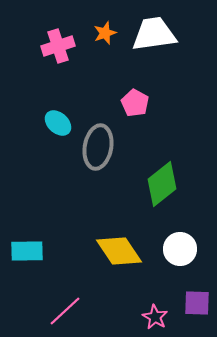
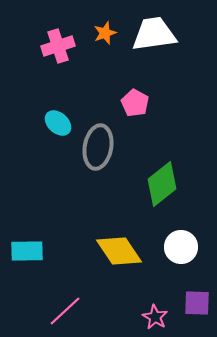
white circle: moved 1 px right, 2 px up
